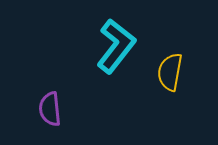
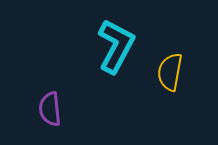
cyan L-shape: rotated 10 degrees counterclockwise
